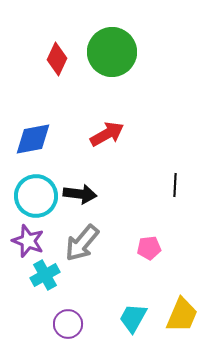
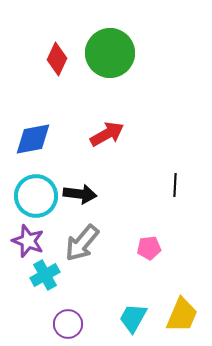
green circle: moved 2 px left, 1 px down
